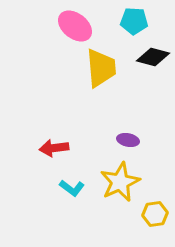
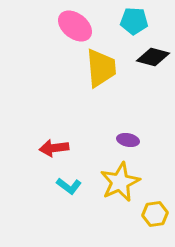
cyan L-shape: moved 3 px left, 2 px up
